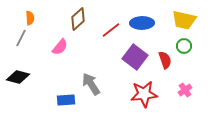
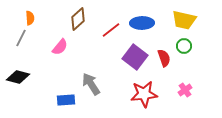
red semicircle: moved 1 px left, 2 px up
